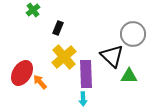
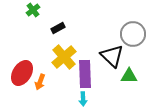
black rectangle: rotated 40 degrees clockwise
purple rectangle: moved 1 px left
orange arrow: rotated 119 degrees counterclockwise
